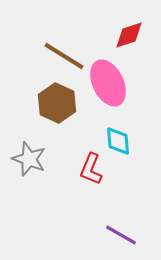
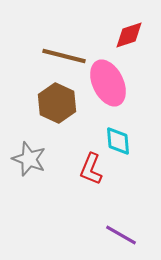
brown line: rotated 18 degrees counterclockwise
